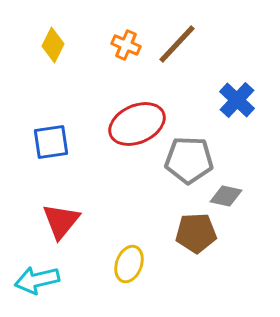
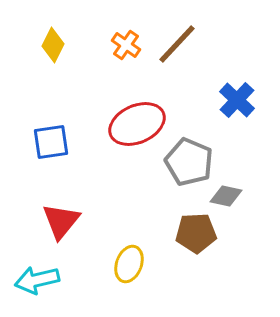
orange cross: rotated 12 degrees clockwise
gray pentagon: moved 2 px down; rotated 21 degrees clockwise
